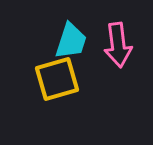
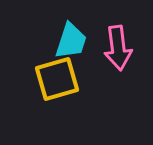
pink arrow: moved 3 px down
